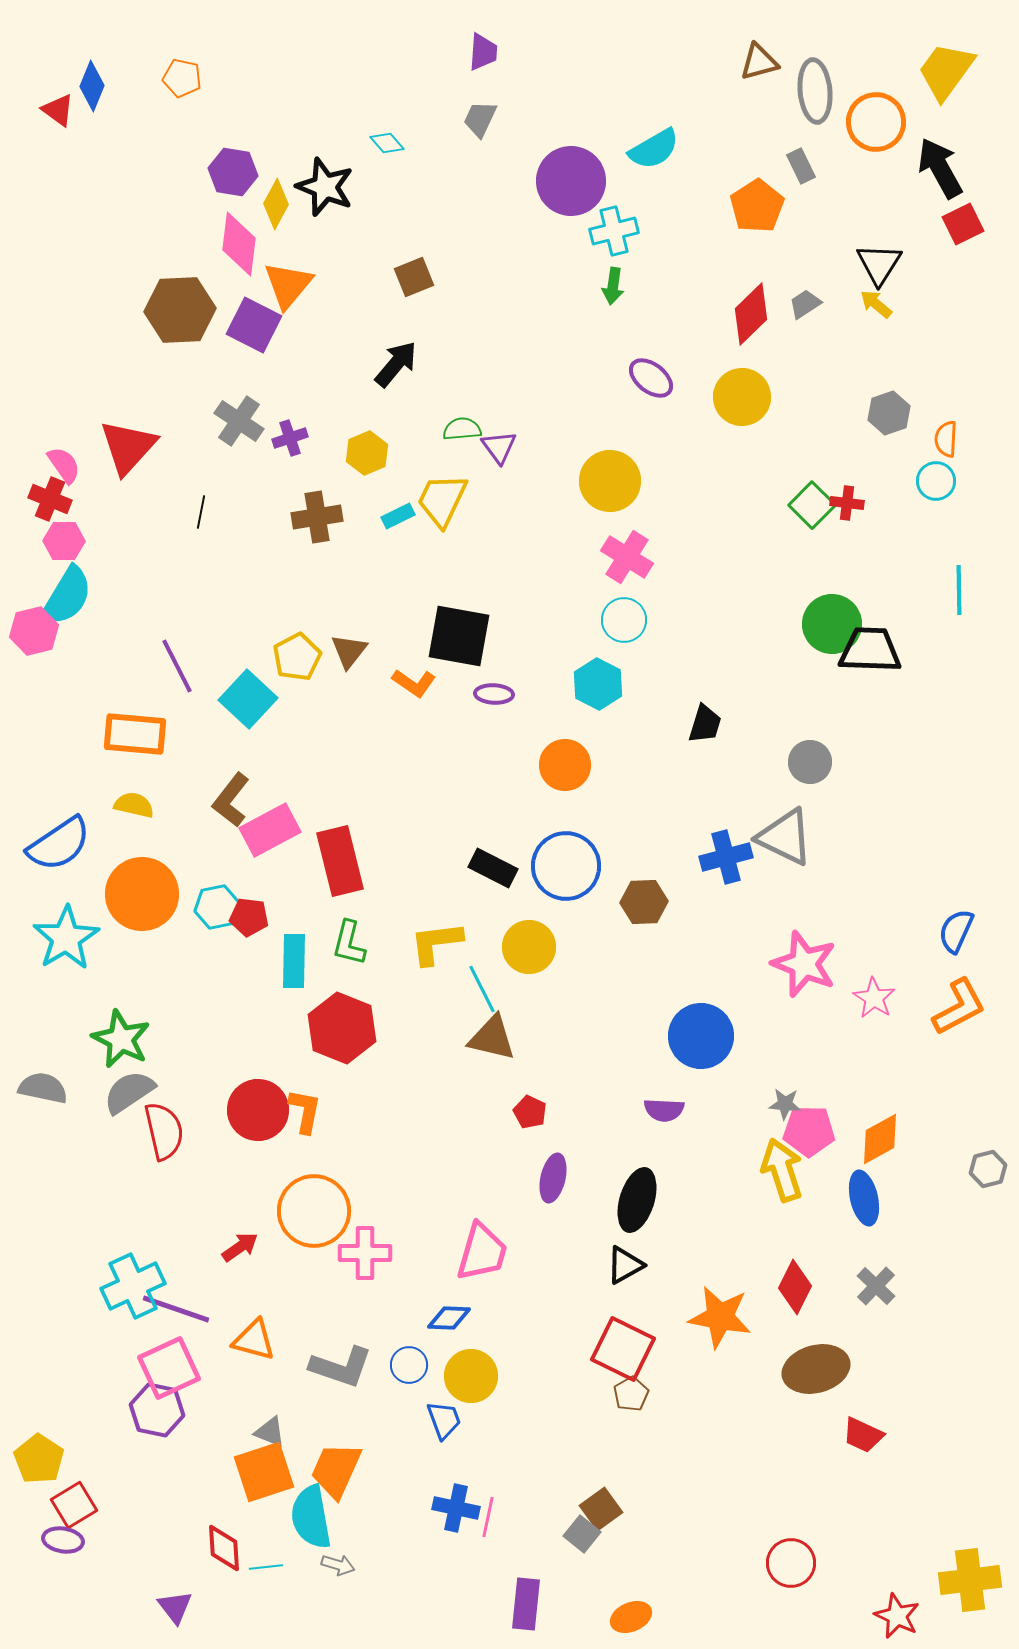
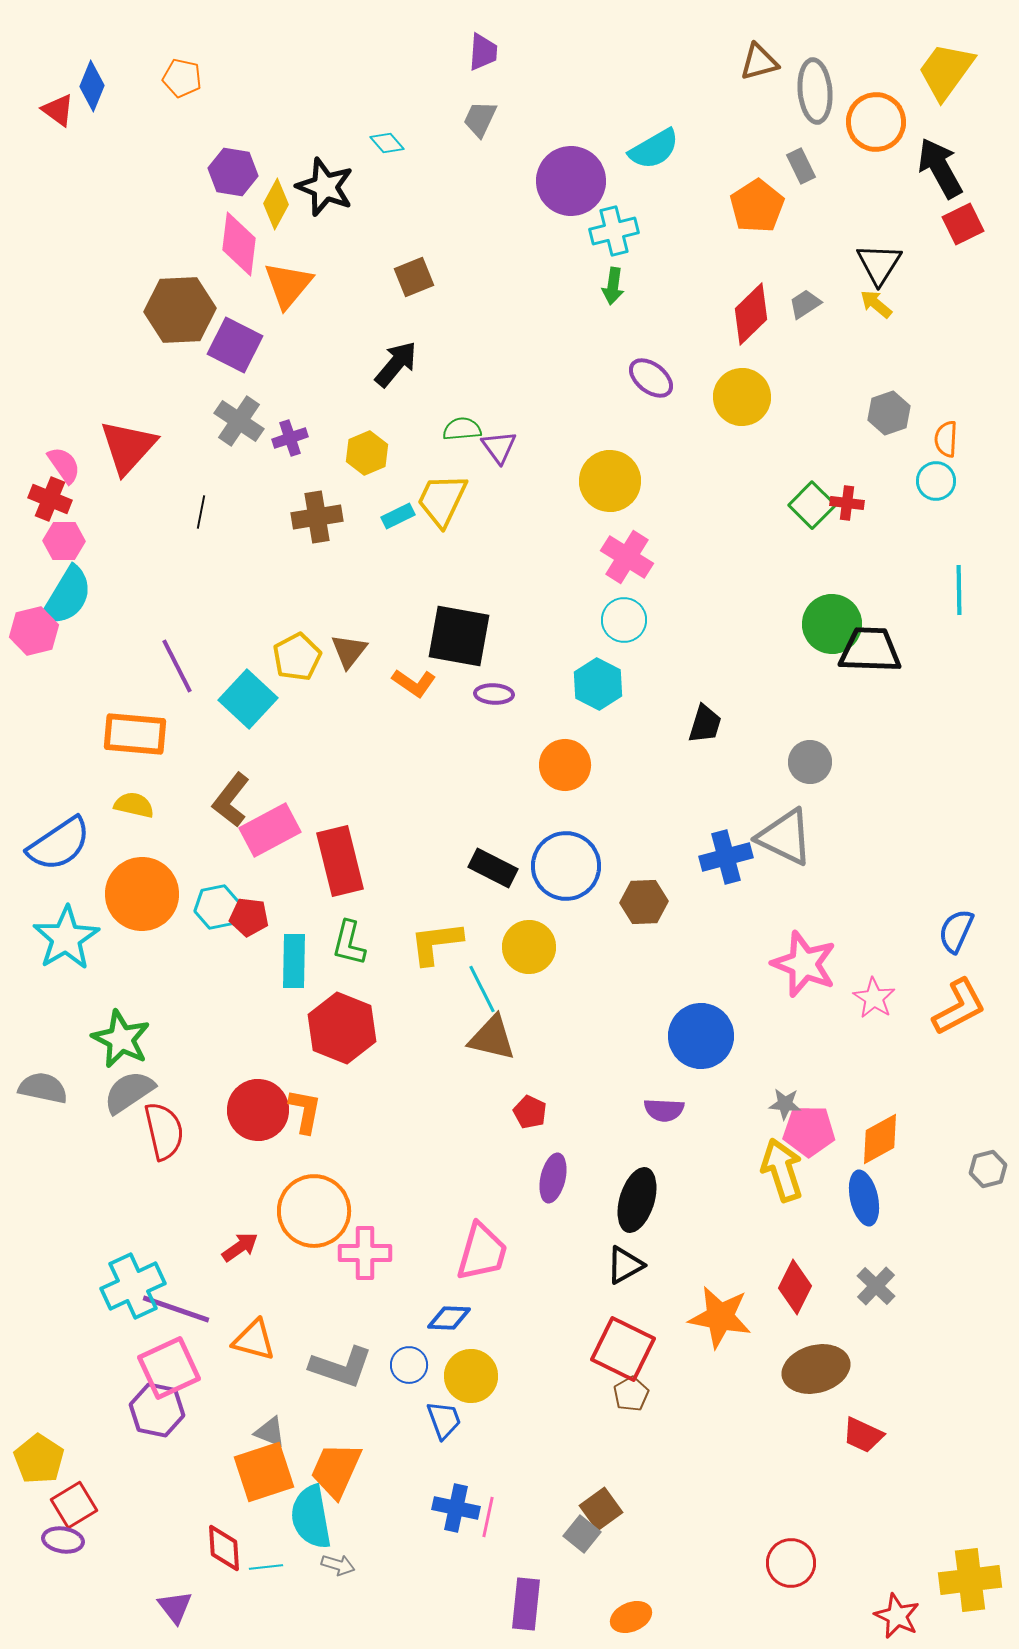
purple square at (254, 325): moved 19 px left, 20 px down
